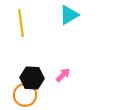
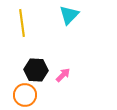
cyan triangle: rotated 15 degrees counterclockwise
yellow line: moved 1 px right
black hexagon: moved 4 px right, 8 px up
